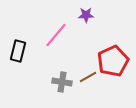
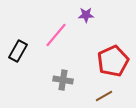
black rectangle: rotated 15 degrees clockwise
brown line: moved 16 px right, 19 px down
gray cross: moved 1 px right, 2 px up
